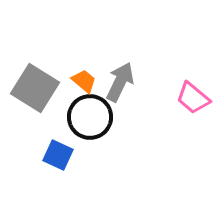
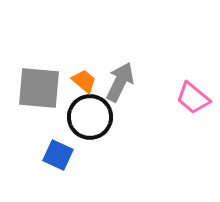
gray square: moved 4 px right; rotated 27 degrees counterclockwise
